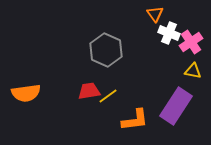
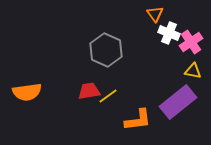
orange semicircle: moved 1 px right, 1 px up
purple rectangle: moved 2 px right, 4 px up; rotated 18 degrees clockwise
orange L-shape: moved 3 px right
